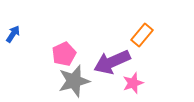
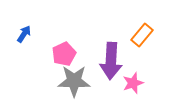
blue arrow: moved 11 px right
purple arrow: moved 1 px left, 1 px up; rotated 63 degrees counterclockwise
gray star: rotated 16 degrees clockwise
